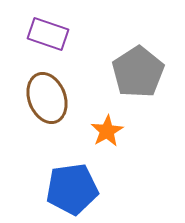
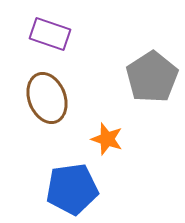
purple rectangle: moved 2 px right
gray pentagon: moved 14 px right, 5 px down
orange star: moved 8 px down; rotated 24 degrees counterclockwise
